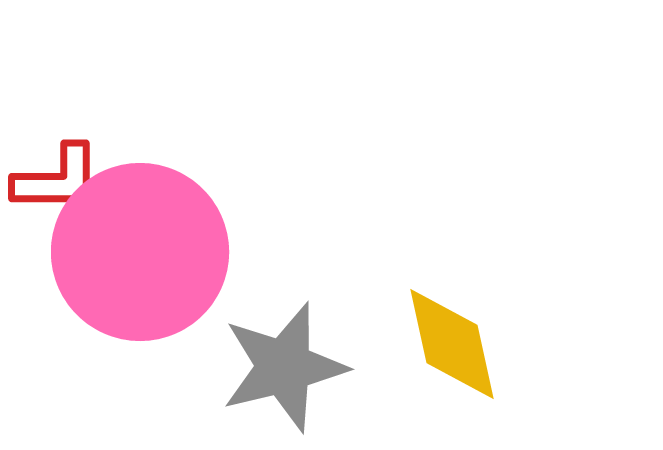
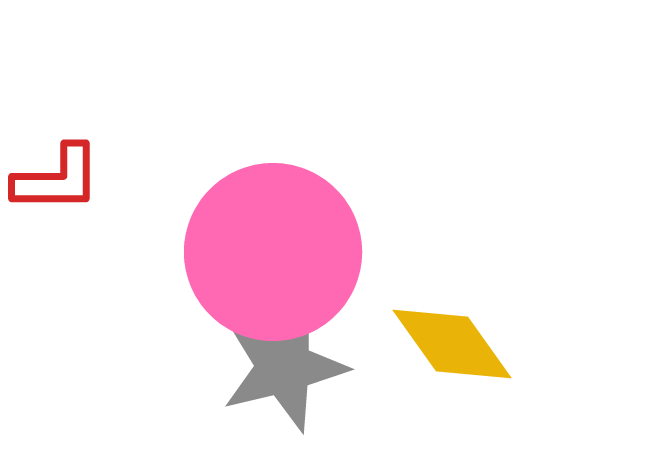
pink circle: moved 133 px right
yellow diamond: rotated 23 degrees counterclockwise
